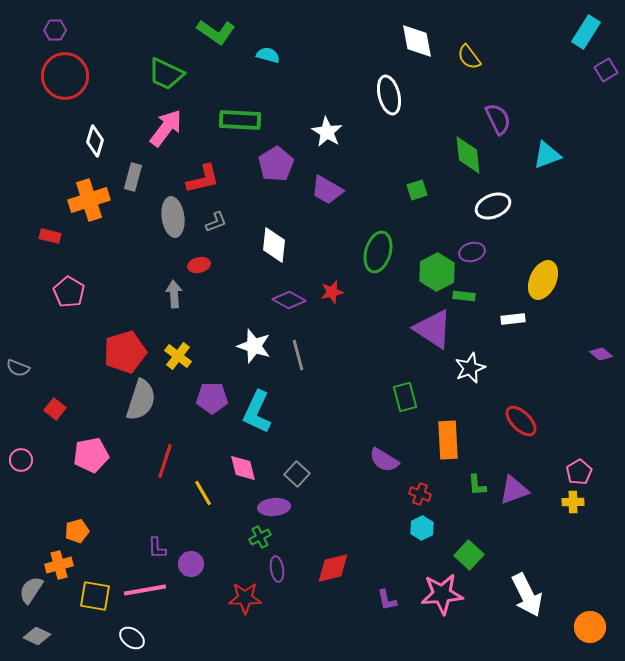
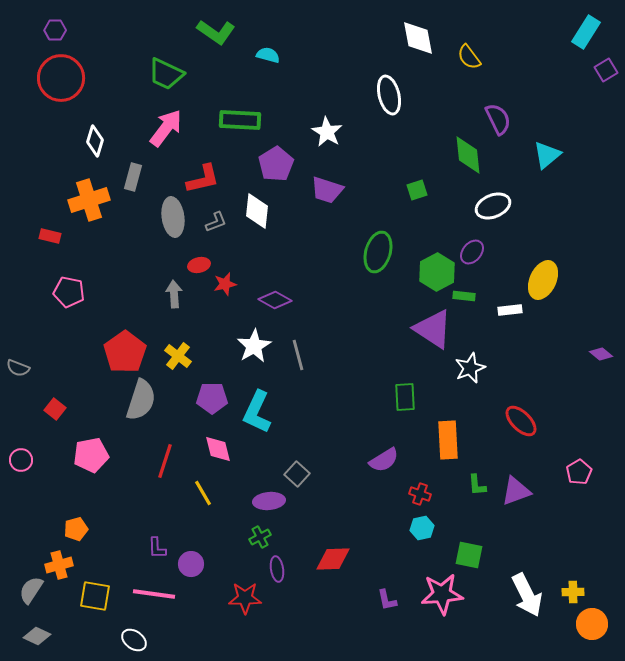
white diamond at (417, 41): moved 1 px right, 3 px up
red circle at (65, 76): moved 4 px left, 2 px down
cyan triangle at (547, 155): rotated 20 degrees counterclockwise
purple trapezoid at (327, 190): rotated 12 degrees counterclockwise
white diamond at (274, 245): moved 17 px left, 34 px up
purple ellipse at (472, 252): rotated 35 degrees counterclockwise
pink pentagon at (69, 292): rotated 20 degrees counterclockwise
red star at (332, 292): moved 107 px left, 8 px up
purple diamond at (289, 300): moved 14 px left
white rectangle at (513, 319): moved 3 px left, 9 px up
white star at (254, 346): rotated 24 degrees clockwise
red pentagon at (125, 352): rotated 18 degrees counterclockwise
green rectangle at (405, 397): rotated 12 degrees clockwise
purple semicircle at (384, 460): rotated 64 degrees counterclockwise
pink diamond at (243, 468): moved 25 px left, 19 px up
purple triangle at (514, 490): moved 2 px right, 1 px down
yellow cross at (573, 502): moved 90 px down
purple ellipse at (274, 507): moved 5 px left, 6 px up
cyan hexagon at (422, 528): rotated 15 degrees clockwise
orange pentagon at (77, 531): moved 1 px left, 2 px up
green square at (469, 555): rotated 32 degrees counterclockwise
red diamond at (333, 568): moved 9 px up; rotated 12 degrees clockwise
pink line at (145, 590): moved 9 px right, 4 px down; rotated 18 degrees clockwise
orange circle at (590, 627): moved 2 px right, 3 px up
white ellipse at (132, 638): moved 2 px right, 2 px down
